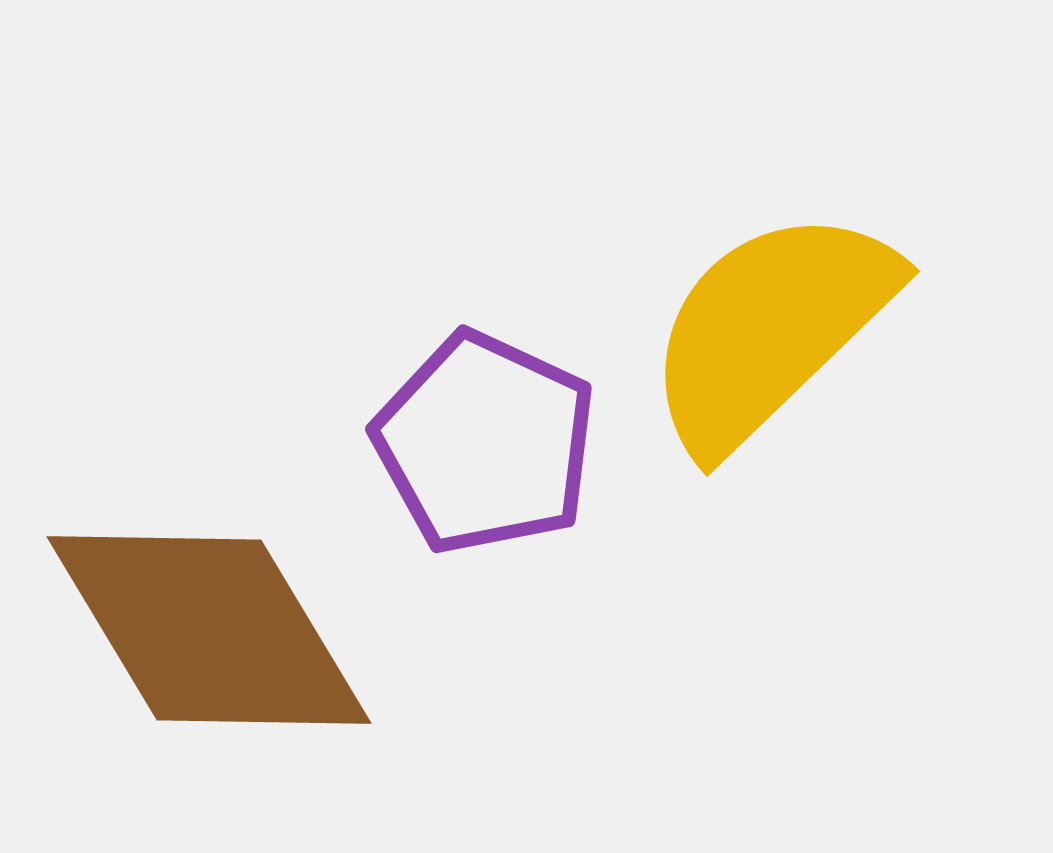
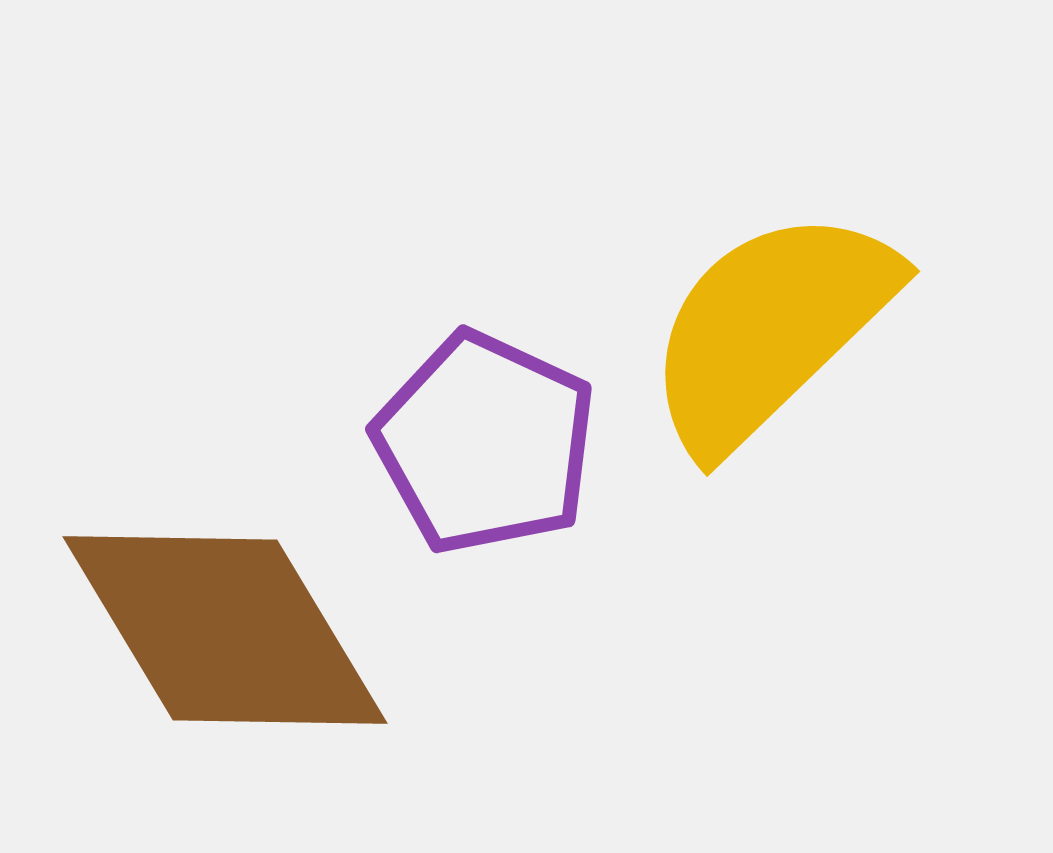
brown diamond: moved 16 px right
